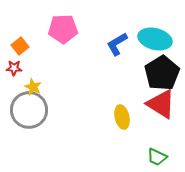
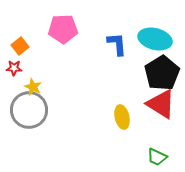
blue L-shape: rotated 115 degrees clockwise
